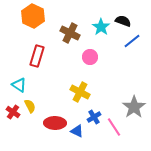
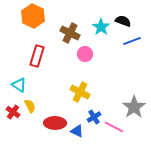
blue line: rotated 18 degrees clockwise
pink circle: moved 5 px left, 3 px up
pink line: rotated 30 degrees counterclockwise
